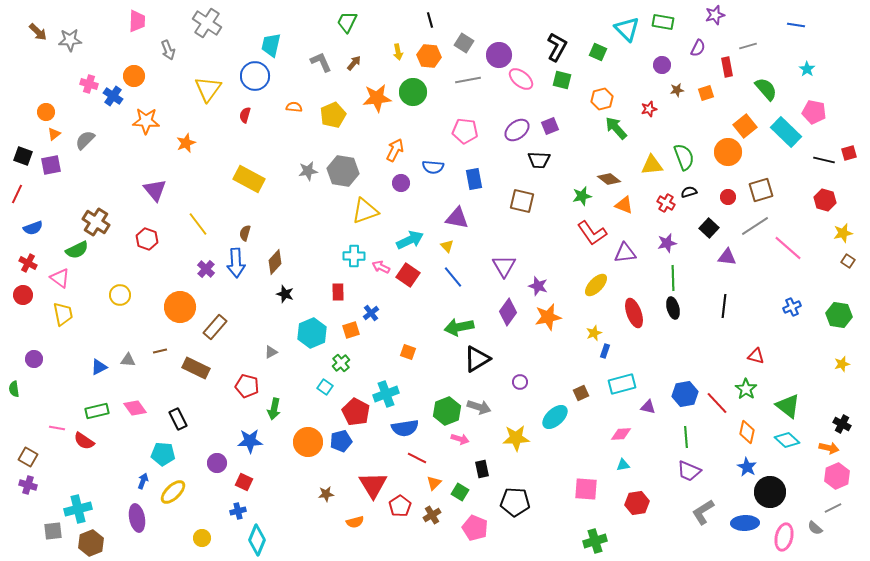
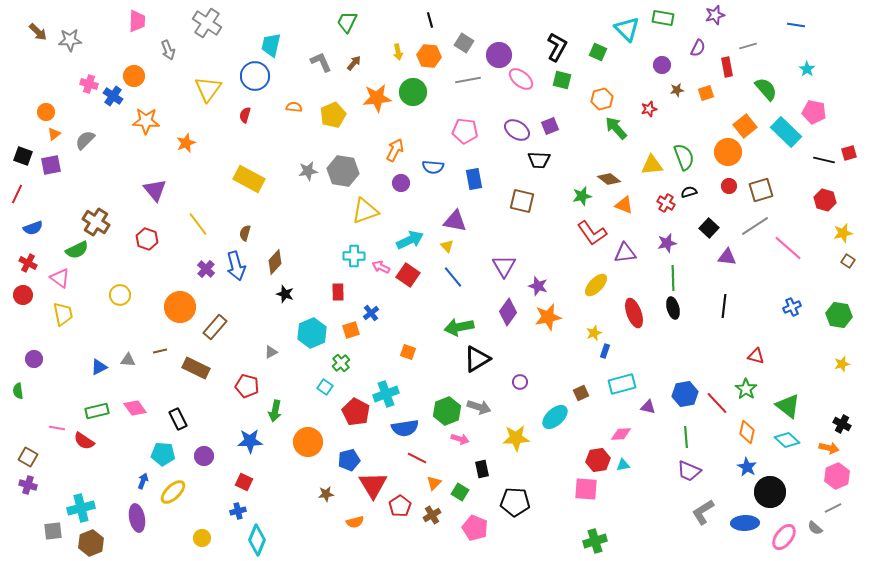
green rectangle at (663, 22): moved 4 px up
purple ellipse at (517, 130): rotated 70 degrees clockwise
red circle at (728, 197): moved 1 px right, 11 px up
purple triangle at (457, 218): moved 2 px left, 3 px down
blue arrow at (236, 263): moved 3 px down; rotated 12 degrees counterclockwise
green semicircle at (14, 389): moved 4 px right, 2 px down
green arrow at (274, 409): moved 1 px right, 2 px down
blue pentagon at (341, 441): moved 8 px right, 19 px down
purple circle at (217, 463): moved 13 px left, 7 px up
red hexagon at (637, 503): moved 39 px left, 43 px up
cyan cross at (78, 509): moved 3 px right, 1 px up
pink ellipse at (784, 537): rotated 24 degrees clockwise
